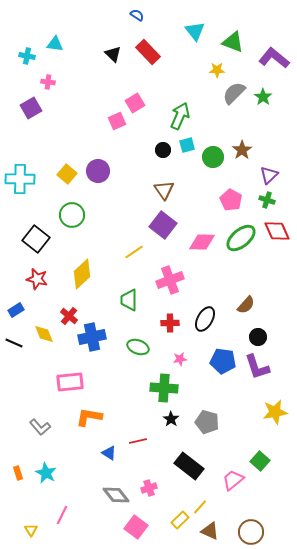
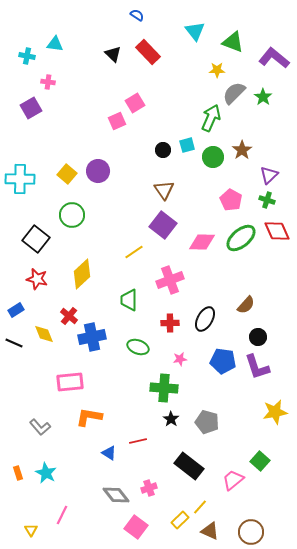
green arrow at (180, 116): moved 31 px right, 2 px down
